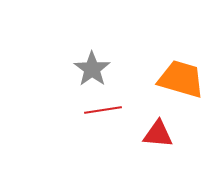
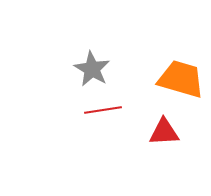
gray star: rotated 6 degrees counterclockwise
red triangle: moved 6 px right, 2 px up; rotated 8 degrees counterclockwise
